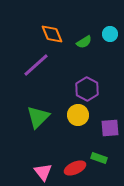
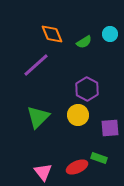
red ellipse: moved 2 px right, 1 px up
